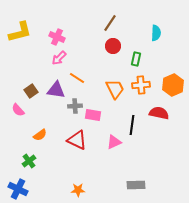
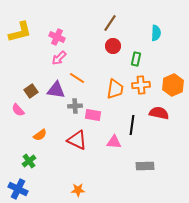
orange trapezoid: rotated 35 degrees clockwise
pink triangle: rotated 28 degrees clockwise
gray rectangle: moved 9 px right, 19 px up
